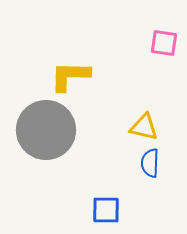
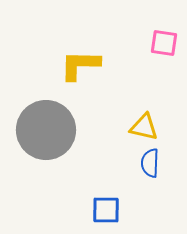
yellow L-shape: moved 10 px right, 11 px up
